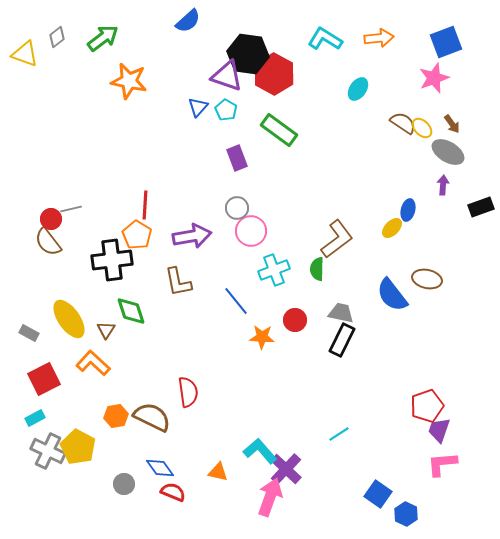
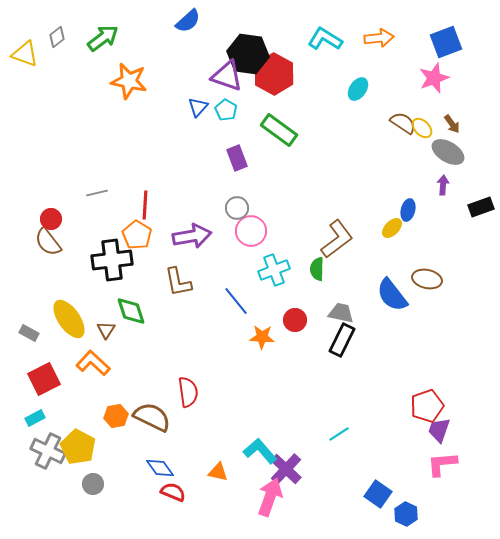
gray line at (71, 209): moved 26 px right, 16 px up
gray circle at (124, 484): moved 31 px left
